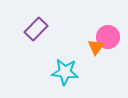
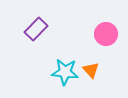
pink circle: moved 2 px left, 3 px up
orange triangle: moved 5 px left, 23 px down; rotated 18 degrees counterclockwise
